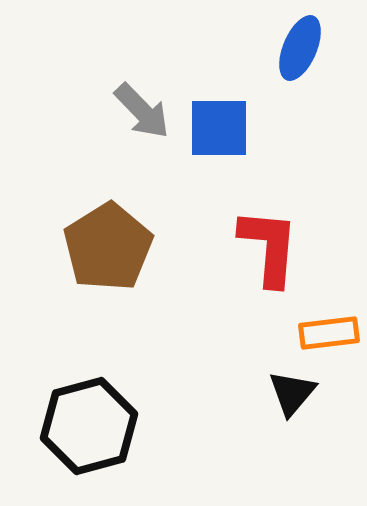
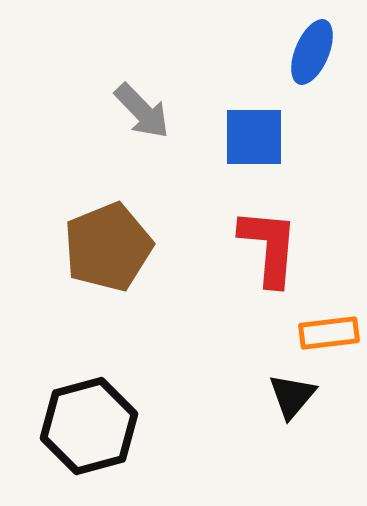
blue ellipse: moved 12 px right, 4 px down
blue square: moved 35 px right, 9 px down
brown pentagon: rotated 10 degrees clockwise
black triangle: moved 3 px down
